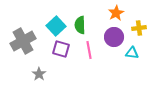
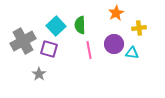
purple circle: moved 7 px down
purple square: moved 12 px left
